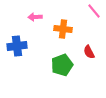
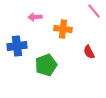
green pentagon: moved 16 px left
